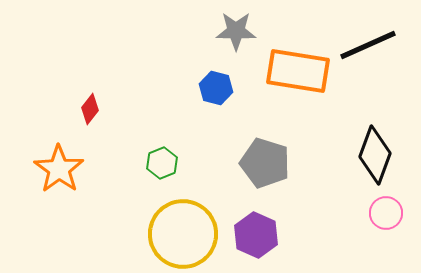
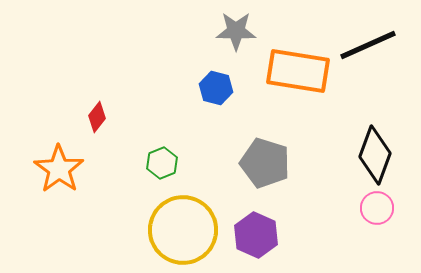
red diamond: moved 7 px right, 8 px down
pink circle: moved 9 px left, 5 px up
yellow circle: moved 4 px up
